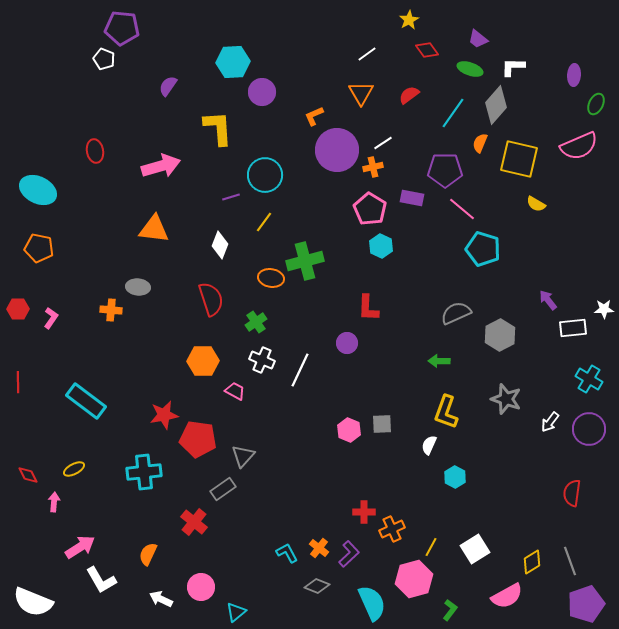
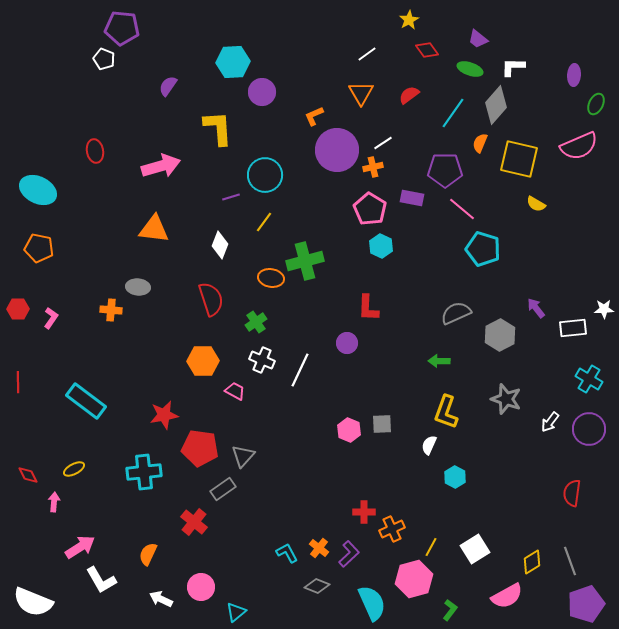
purple arrow at (548, 300): moved 12 px left, 8 px down
red pentagon at (198, 439): moved 2 px right, 9 px down
